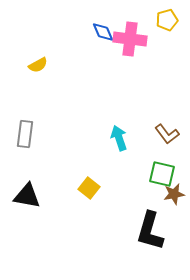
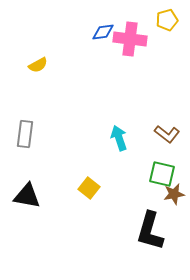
blue diamond: rotated 75 degrees counterclockwise
brown L-shape: rotated 15 degrees counterclockwise
